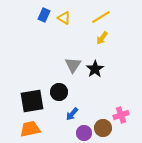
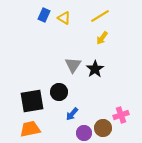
yellow line: moved 1 px left, 1 px up
